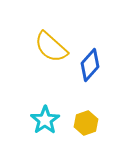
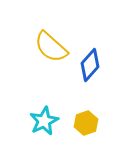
cyan star: moved 1 px left, 1 px down; rotated 8 degrees clockwise
